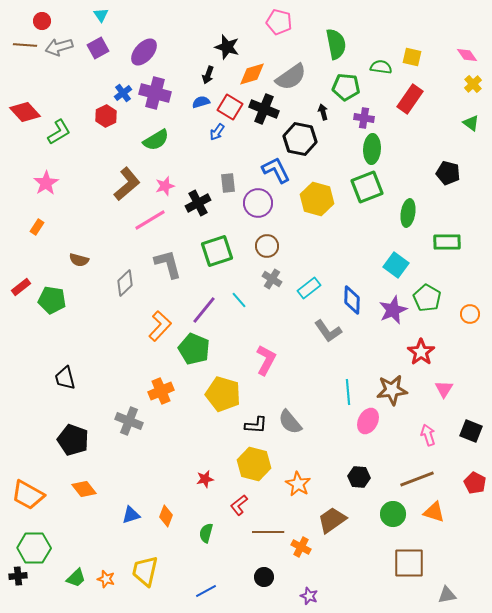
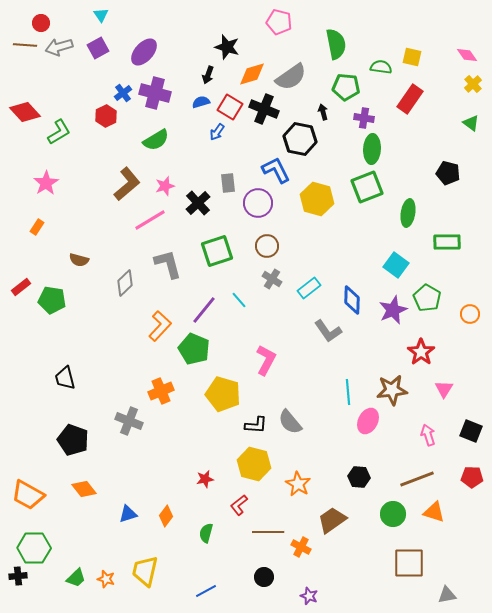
red circle at (42, 21): moved 1 px left, 2 px down
black cross at (198, 203): rotated 15 degrees counterclockwise
red pentagon at (475, 483): moved 3 px left, 6 px up; rotated 25 degrees counterclockwise
blue triangle at (131, 515): moved 3 px left, 1 px up
orange diamond at (166, 516): rotated 15 degrees clockwise
